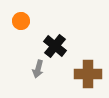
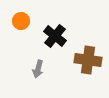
black cross: moved 10 px up
brown cross: moved 14 px up; rotated 8 degrees clockwise
